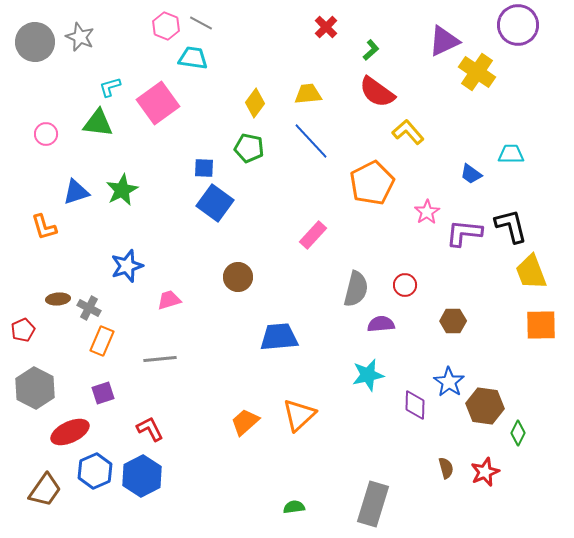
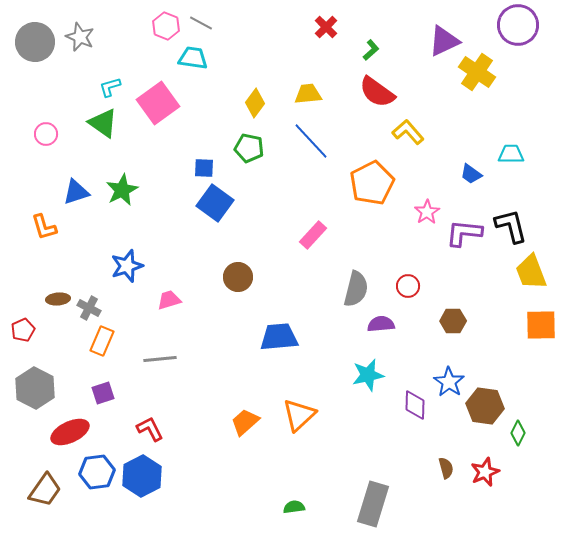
green triangle at (98, 123): moved 5 px right; rotated 28 degrees clockwise
red circle at (405, 285): moved 3 px right, 1 px down
blue hexagon at (95, 471): moved 2 px right, 1 px down; rotated 16 degrees clockwise
